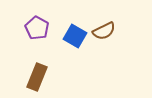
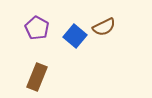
brown semicircle: moved 4 px up
blue square: rotated 10 degrees clockwise
